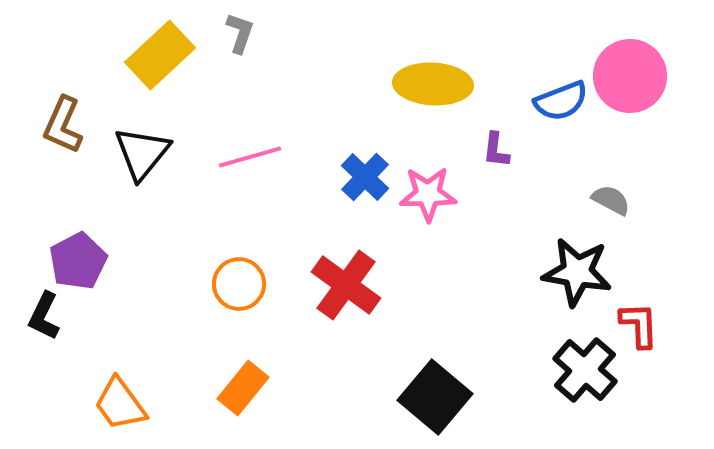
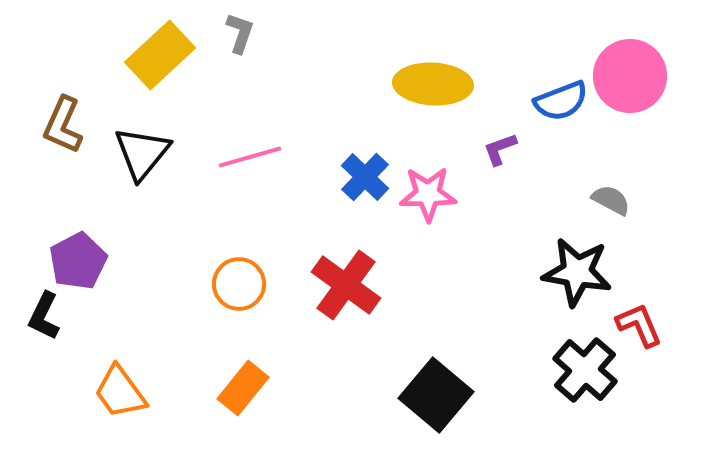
purple L-shape: moved 4 px right, 1 px up; rotated 63 degrees clockwise
red L-shape: rotated 21 degrees counterclockwise
black square: moved 1 px right, 2 px up
orange trapezoid: moved 12 px up
